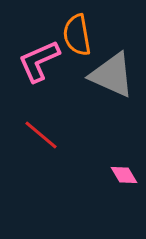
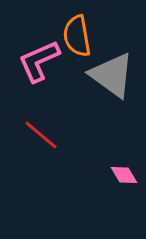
orange semicircle: moved 1 px down
gray triangle: rotated 12 degrees clockwise
